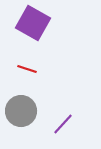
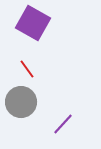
red line: rotated 36 degrees clockwise
gray circle: moved 9 px up
